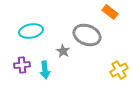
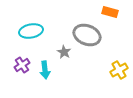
orange rectangle: rotated 21 degrees counterclockwise
gray star: moved 1 px right, 1 px down
purple cross: rotated 28 degrees counterclockwise
